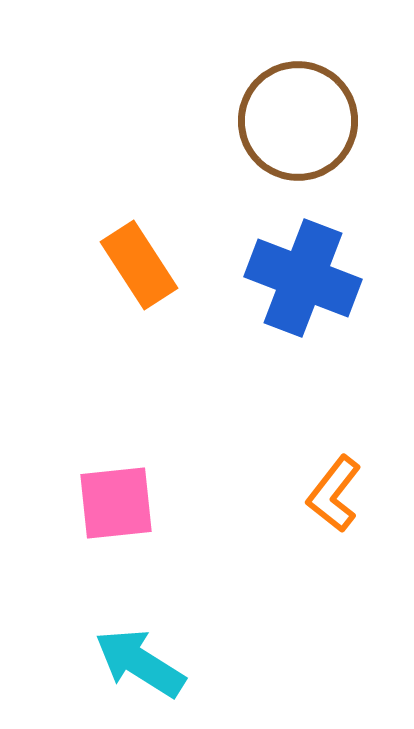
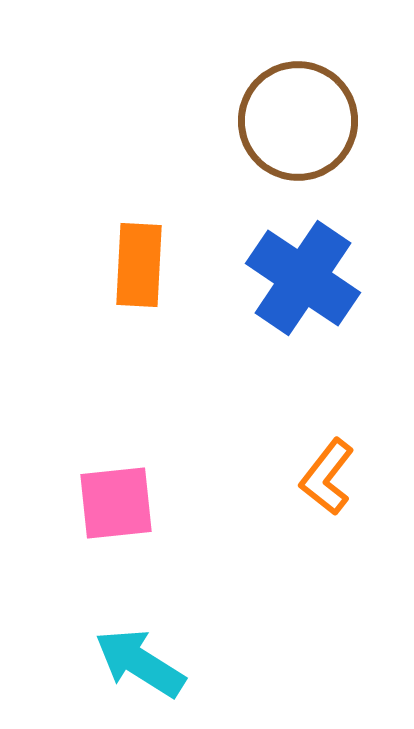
orange rectangle: rotated 36 degrees clockwise
blue cross: rotated 13 degrees clockwise
orange L-shape: moved 7 px left, 17 px up
